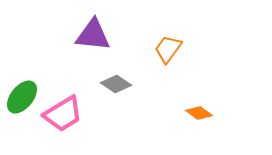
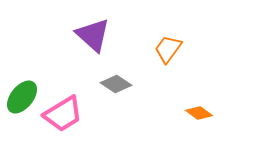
purple triangle: rotated 36 degrees clockwise
